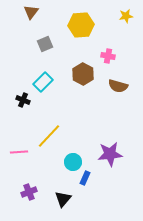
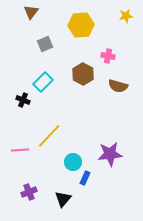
pink line: moved 1 px right, 2 px up
